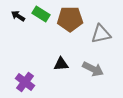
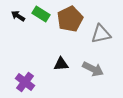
brown pentagon: rotated 25 degrees counterclockwise
